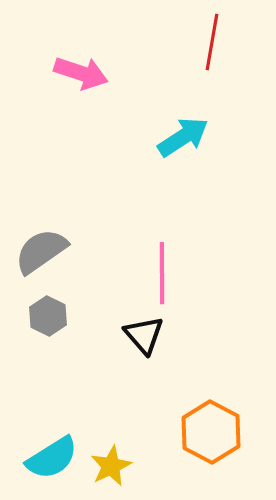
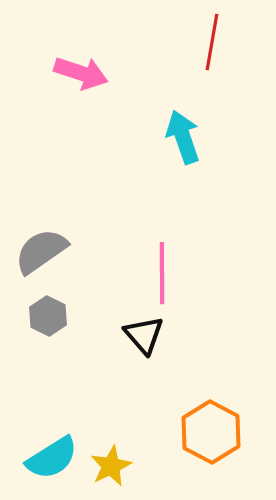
cyan arrow: rotated 76 degrees counterclockwise
